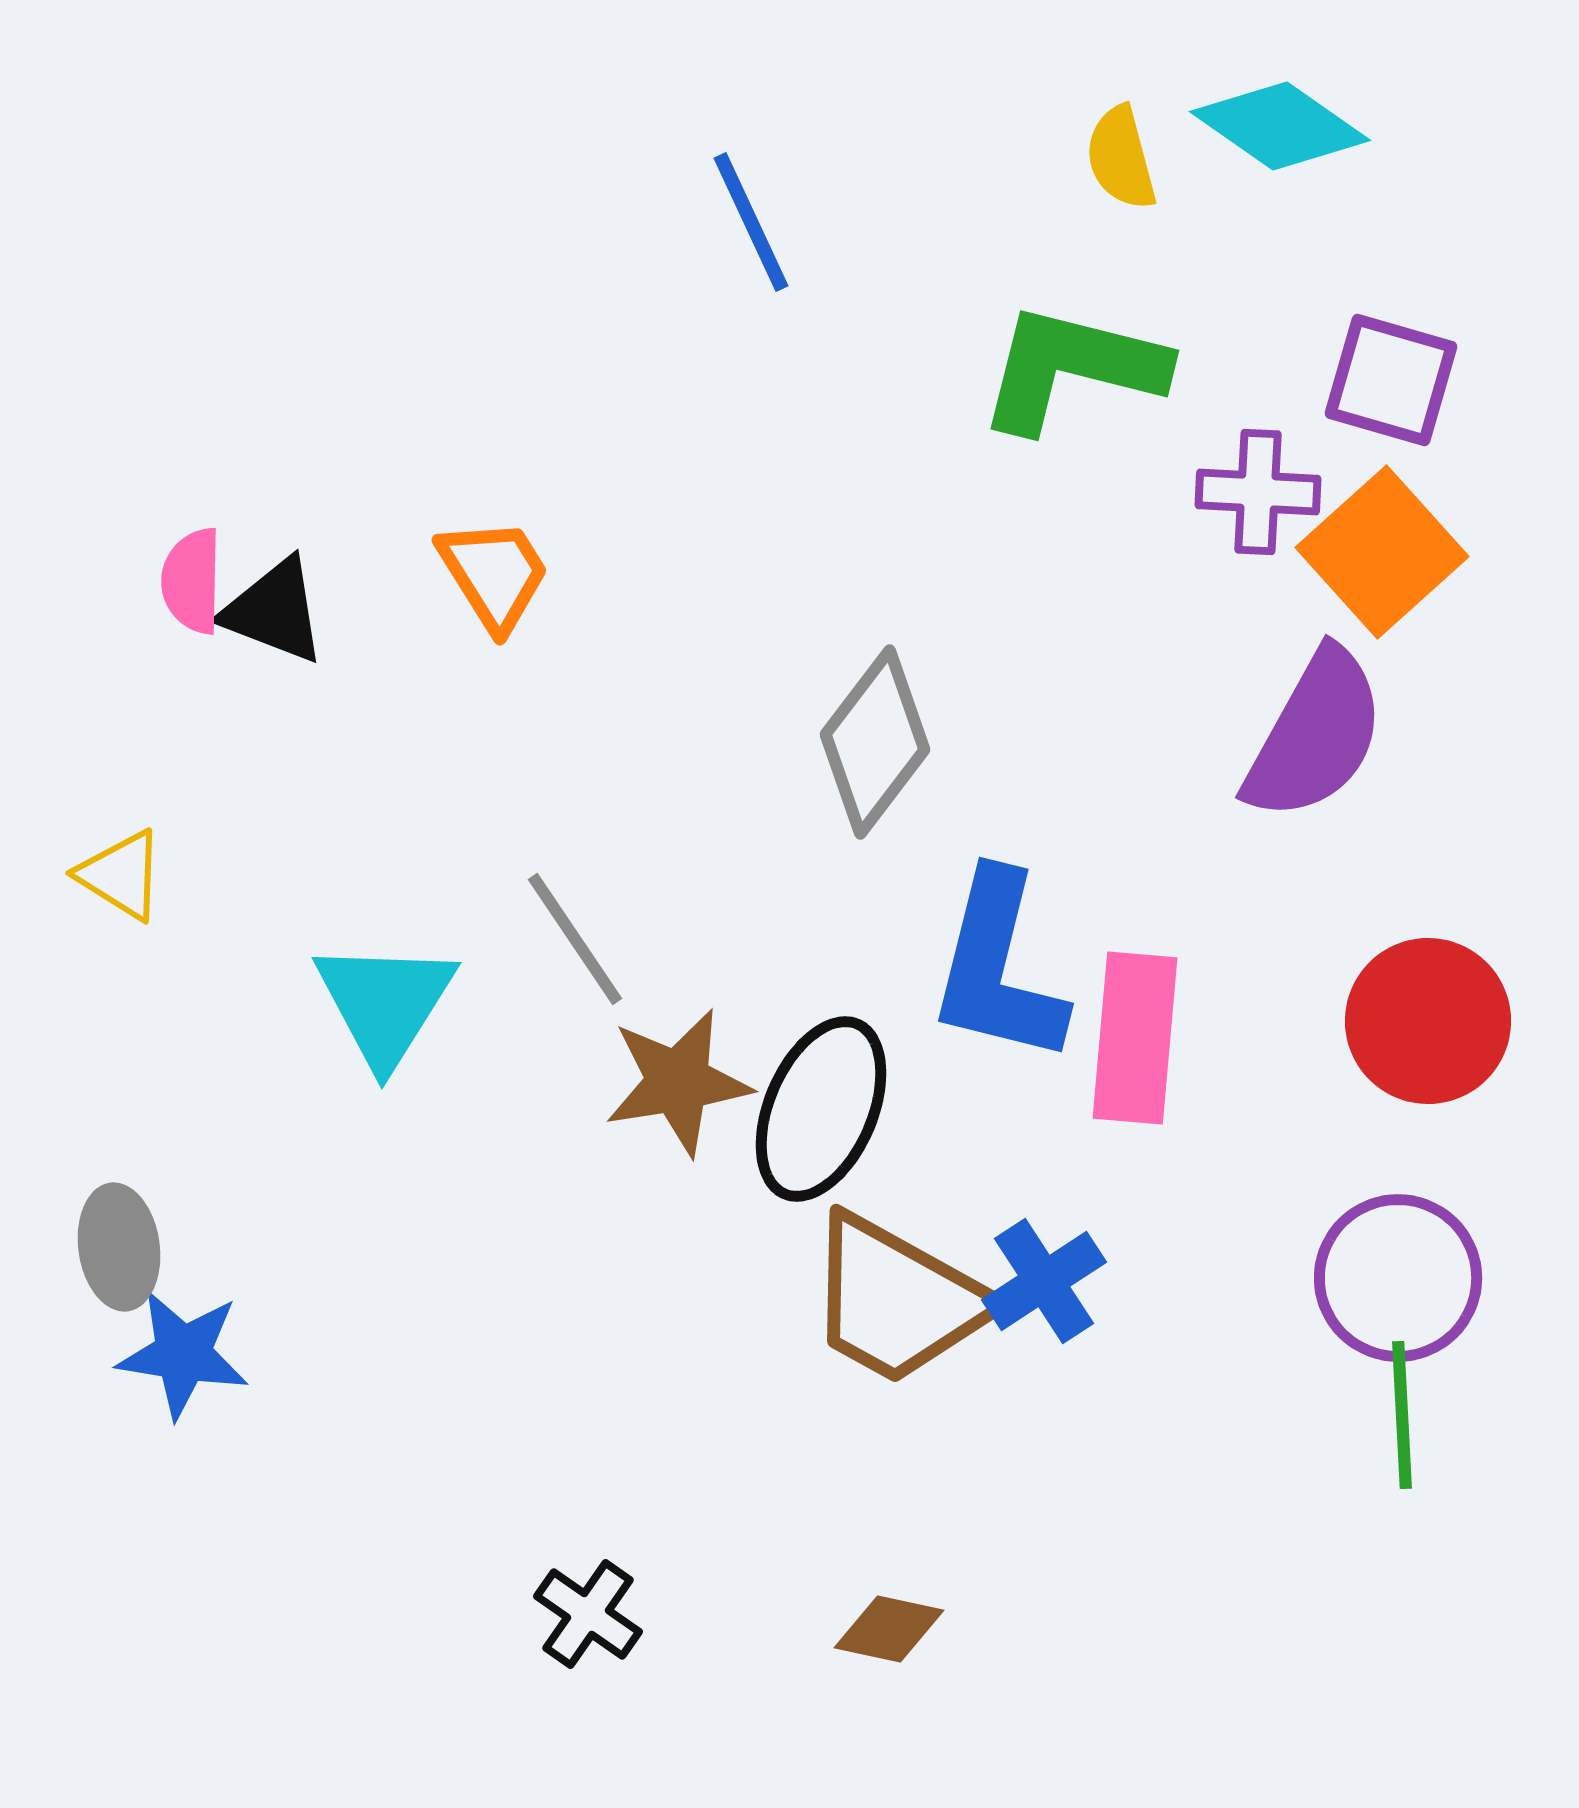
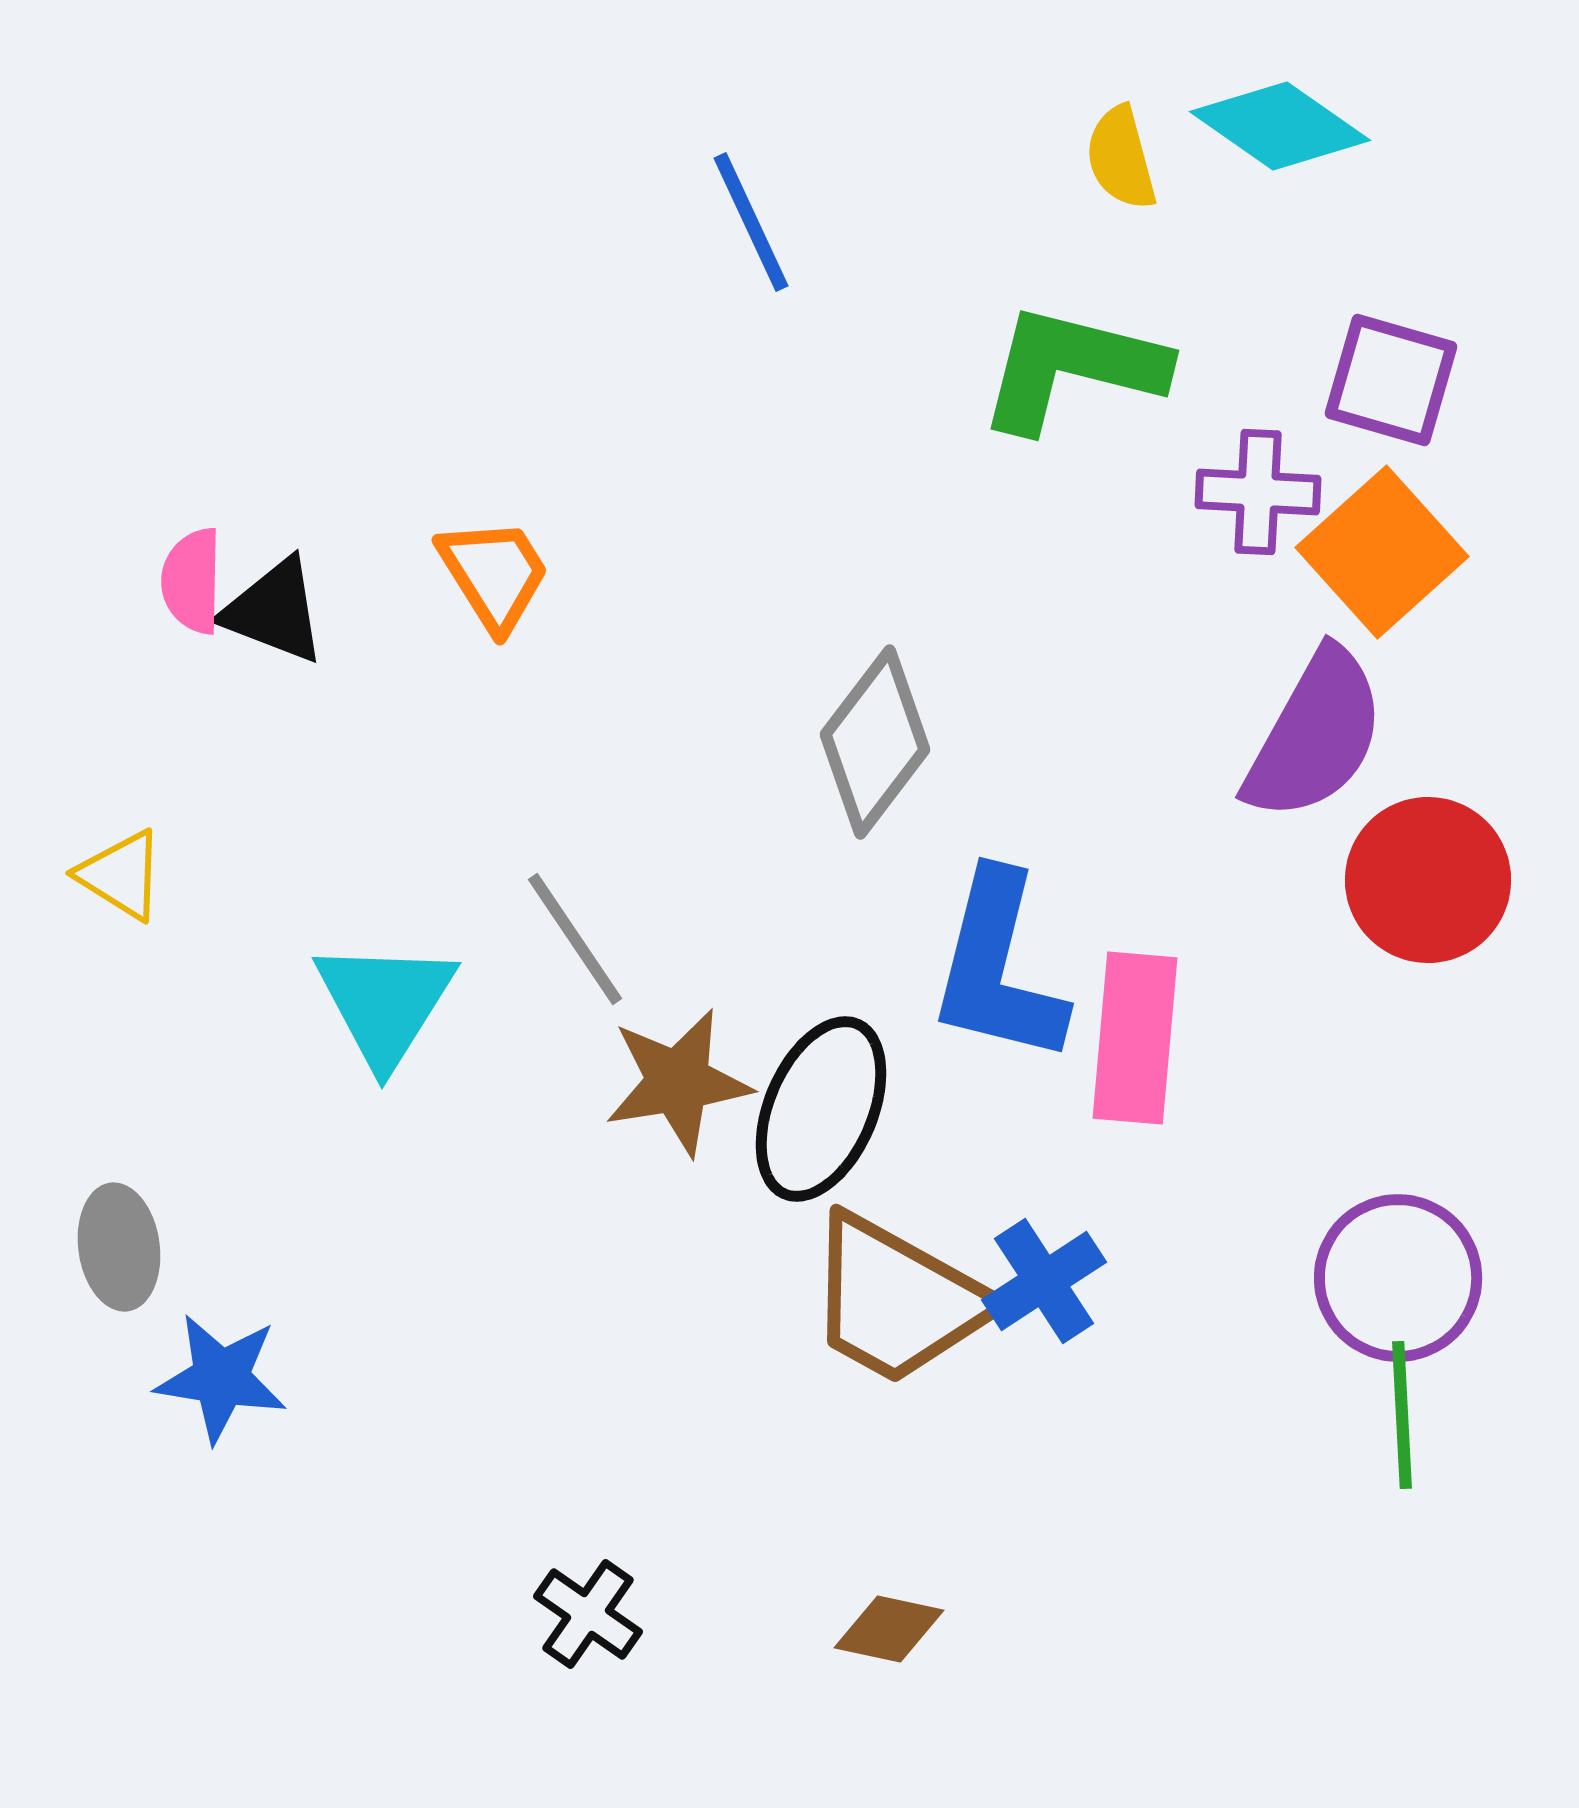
red circle: moved 141 px up
blue star: moved 38 px right, 24 px down
